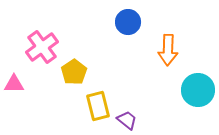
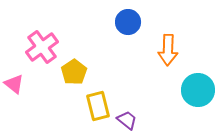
pink triangle: rotated 40 degrees clockwise
